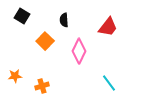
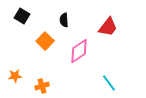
pink diamond: rotated 30 degrees clockwise
